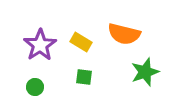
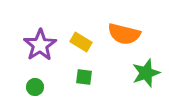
green star: moved 1 px right, 1 px down
